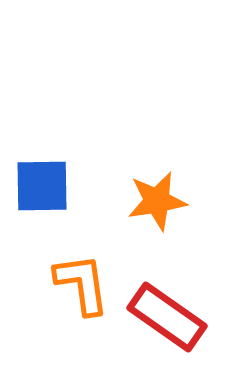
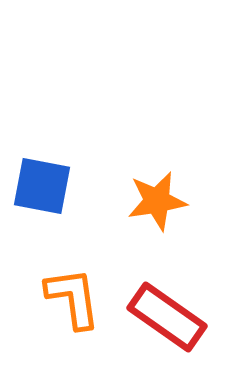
blue square: rotated 12 degrees clockwise
orange L-shape: moved 9 px left, 14 px down
